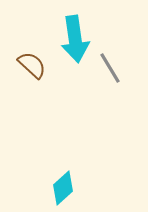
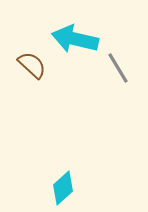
cyan arrow: rotated 111 degrees clockwise
gray line: moved 8 px right
